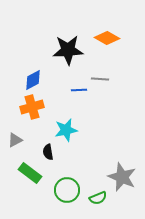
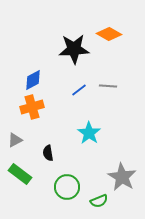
orange diamond: moved 2 px right, 4 px up
black star: moved 6 px right, 1 px up
gray line: moved 8 px right, 7 px down
blue line: rotated 35 degrees counterclockwise
cyan star: moved 23 px right, 3 px down; rotated 25 degrees counterclockwise
black semicircle: moved 1 px down
green rectangle: moved 10 px left, 1 px down
gray star: rotated 8 degrees clockwise
green circle: moved 3 px up
green semicircle: moved 1 px right, 3 px down
